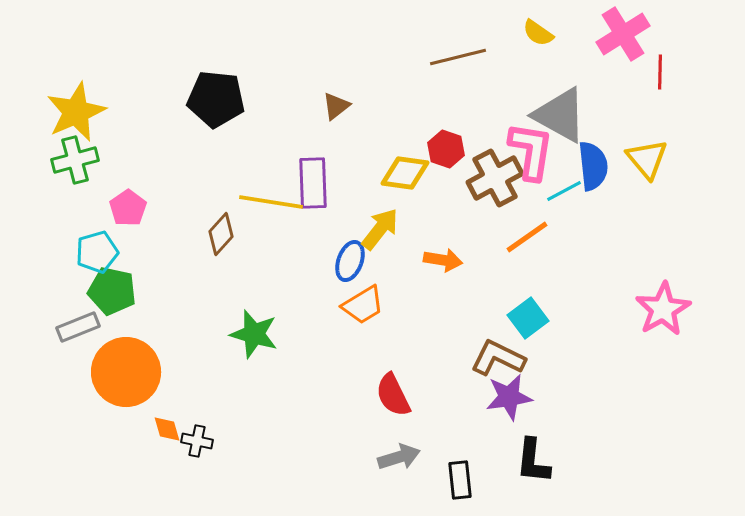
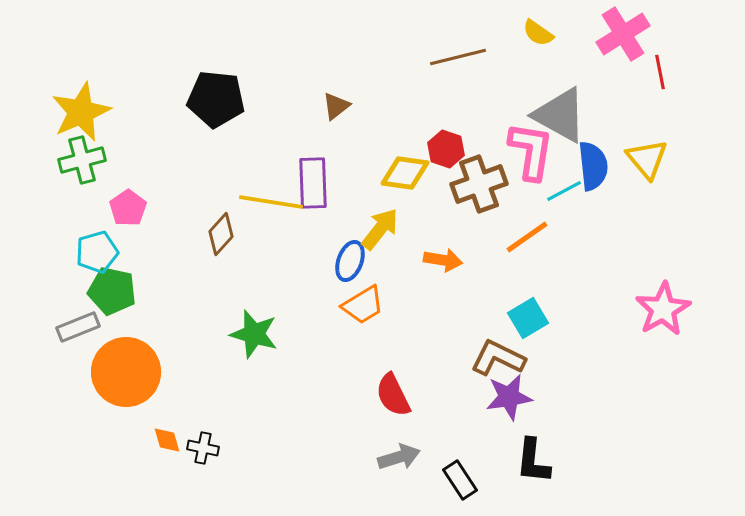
red line: rotated 12 degrees counterclockwise
yellow star: moved 5 px right
green cross: moved 7 px right
brown cross: moved 16 px left, 6 px down; rotated 8 degrees clockwise
cyan square: rotated 6 degrees clockwise
orange diamond: moved 11 px down
black cross: moved 6 px right, 7 px down
black rectangle: rotated 27 degrees counterclockwise
